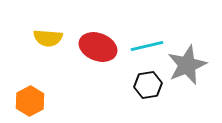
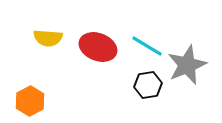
cyan line: rotated 44 degrees clockwise
